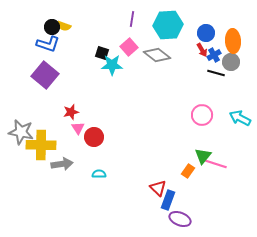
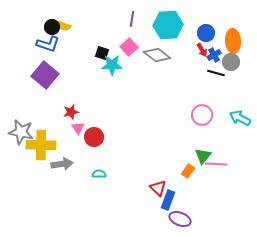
pink line: rotated 15 degrees counterclockwise
